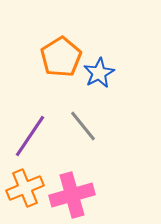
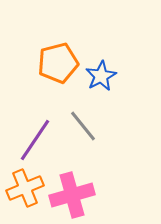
orange pentagon: moved 3 px left, 6 px down; rotated 18 degrees clockwise
blue star: moved 2 px right, 3 px down
purple line: moved 5 px right, 4 px down
